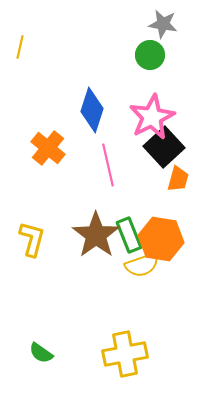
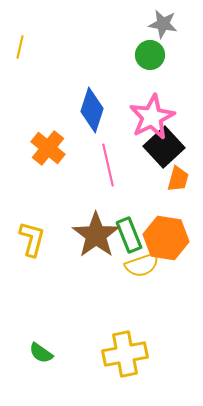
orange hexagon: moved 5 px right, 1 px up
